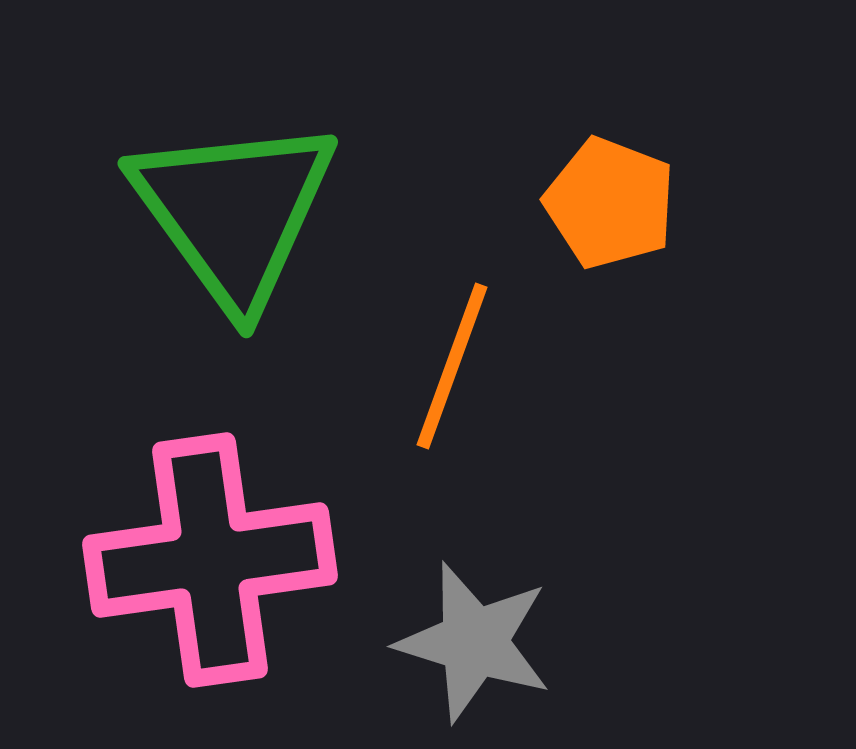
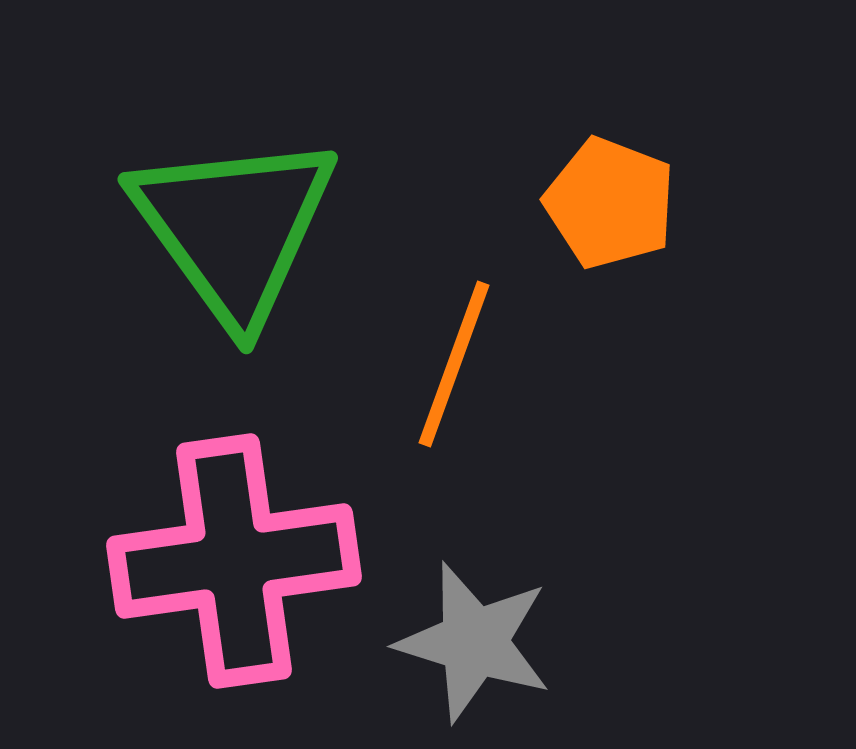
green triangle: moved 16 px down
orange line: moved 2 px right, 2 px up
pink cross: moved 24 px right, 1 px down
